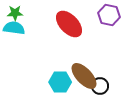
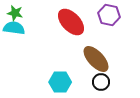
green star: rotated 14 degrees clockwise
red ellipse: moved 2 px right, 2 px up
brown ellipse: moved 12 px right, 17 px up
black circle: moved 1 px right, 4 px up
